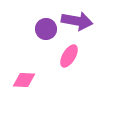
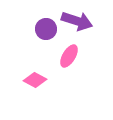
purple arrow: rotated 8 degrees clockwise
pink diamond: moved 11 px right; rotated 25 degrees clockwise
